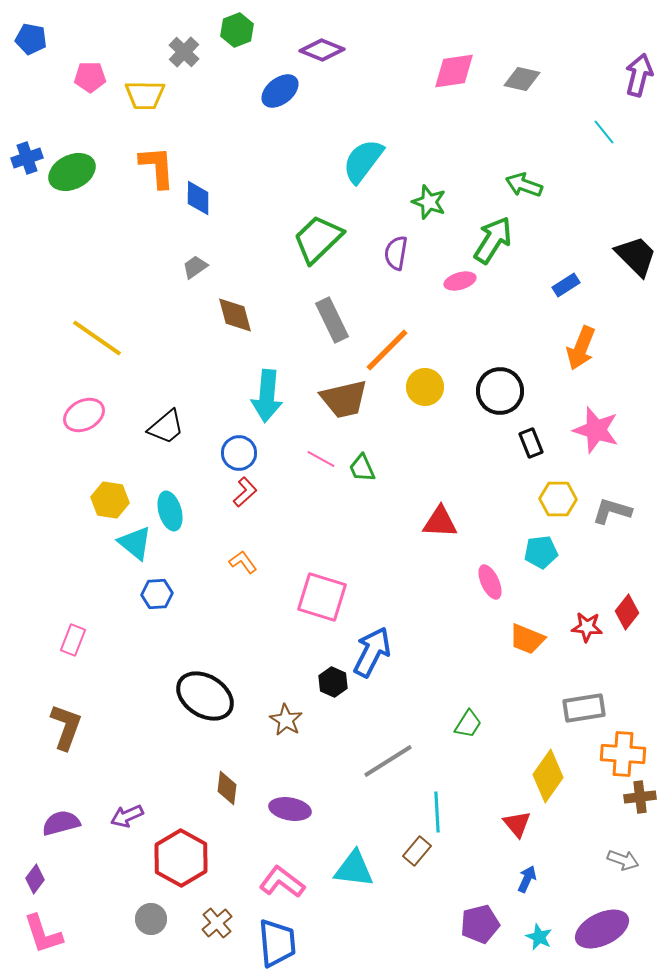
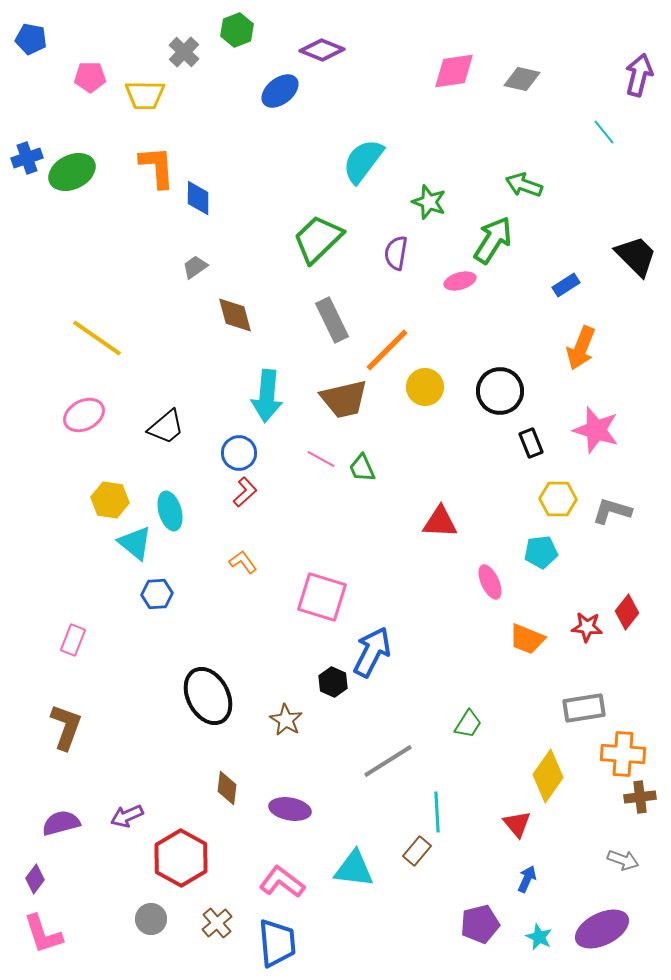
black ellipse at (205, 696): moved 3 px right; rotated 30 degrees clockwise
